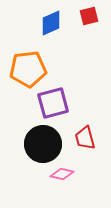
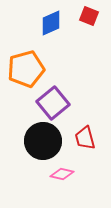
red square: rotated 36 degrees clockwise
orange pentagon: moved 2 px left; rotated 9 degrees counterclockwise
purple square: rotated 24 degrees counterclockwise
black circle: moved 3 px up
